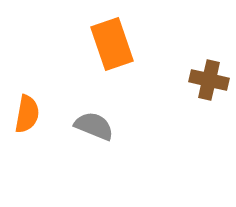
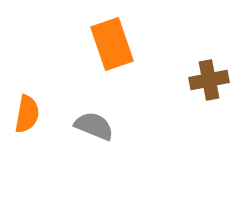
brown cross: rotated 24 degrees counterclockwise
